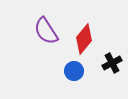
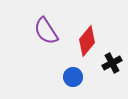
red diamond: moved 3 px right, 2 px down
blue circle: moved 1 px left, 6 px down
